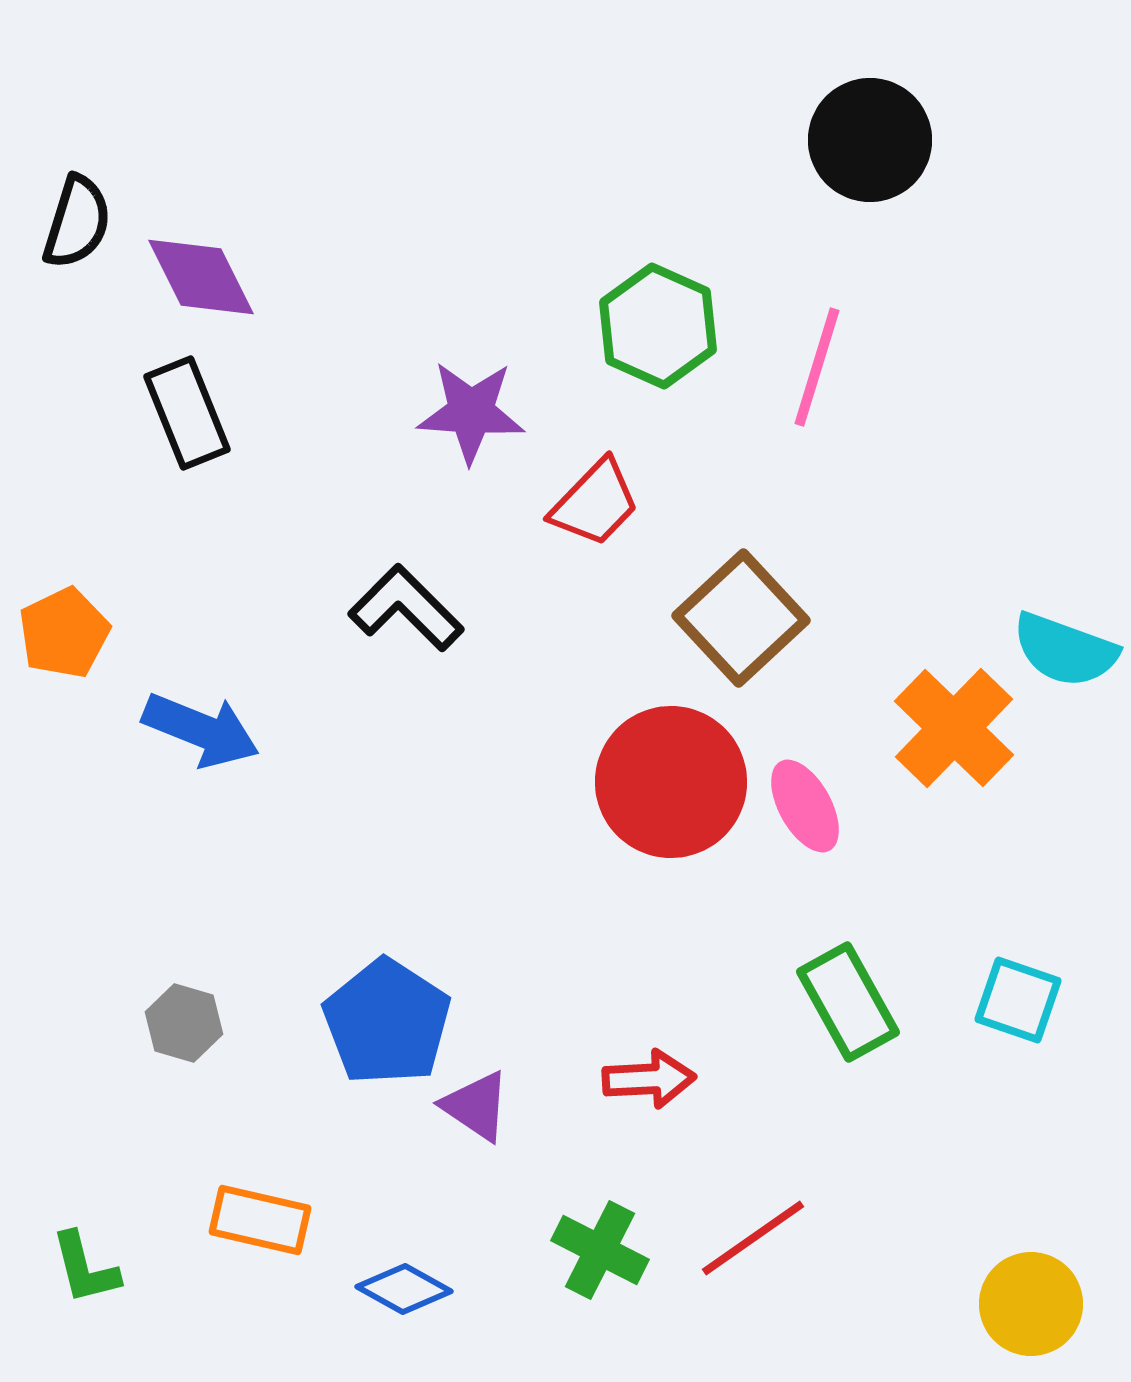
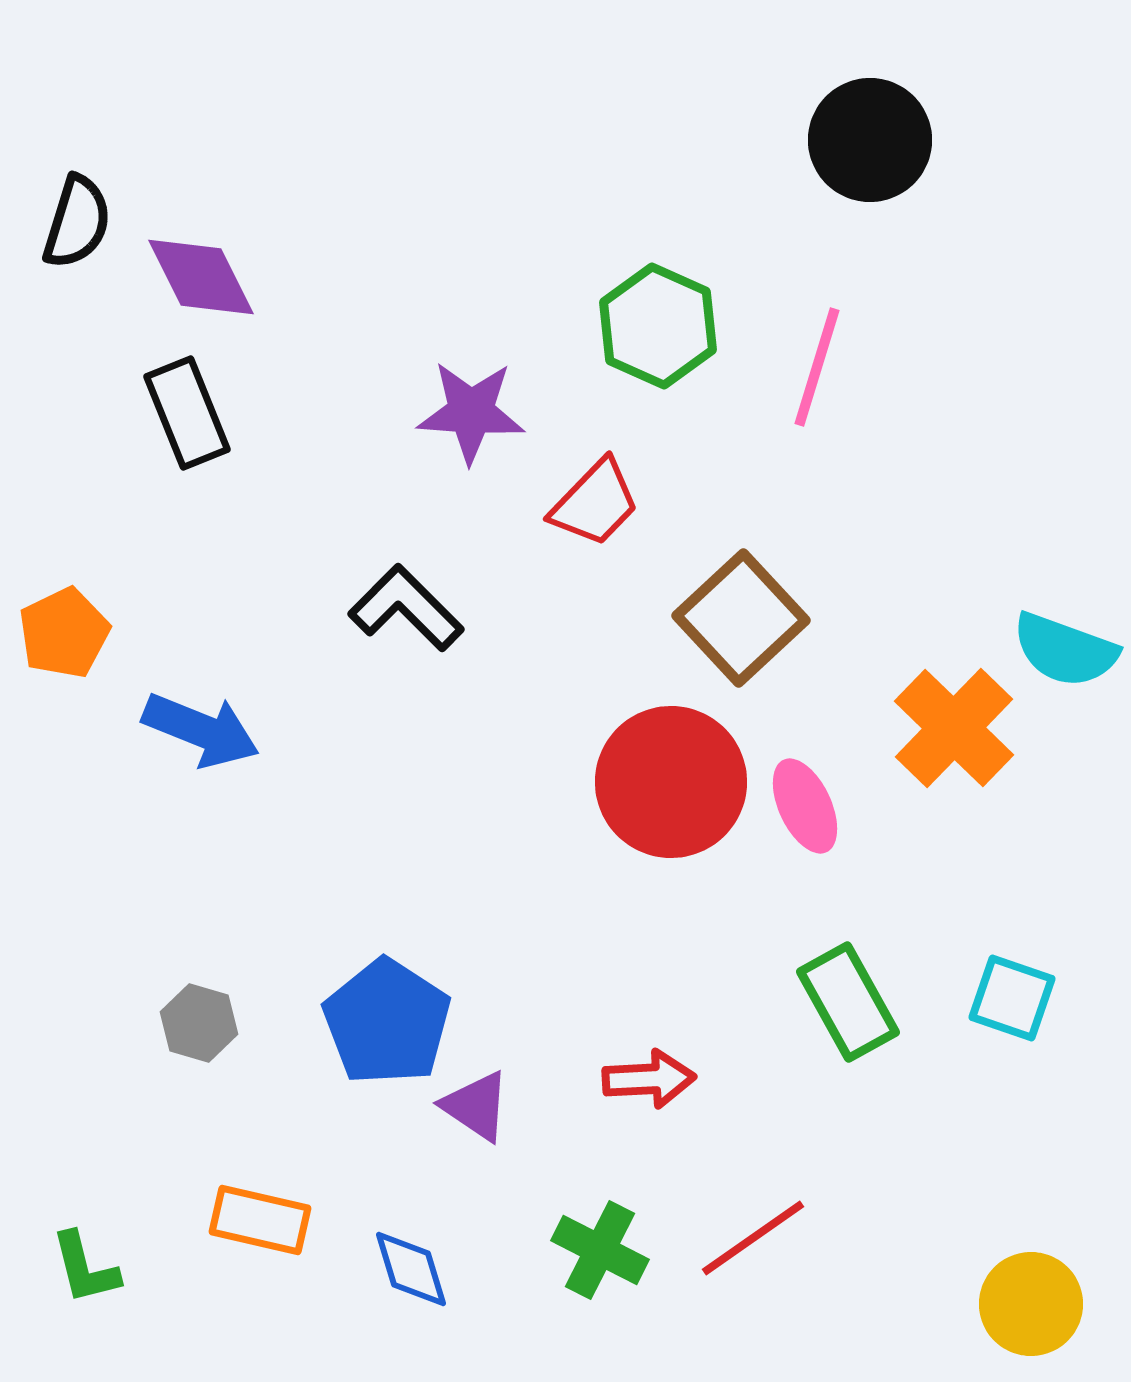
pink ellipse: rotated 4 degrees clockwise
cyan square: moved 6 px left, 2 px up
gray hexagon: moved 15 px right
blue diamond: moved 7 px right, 20 px up; rotated 44 degrees clockwise
